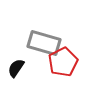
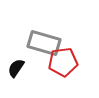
red pentagon: rotated 20 degrees clockwise
